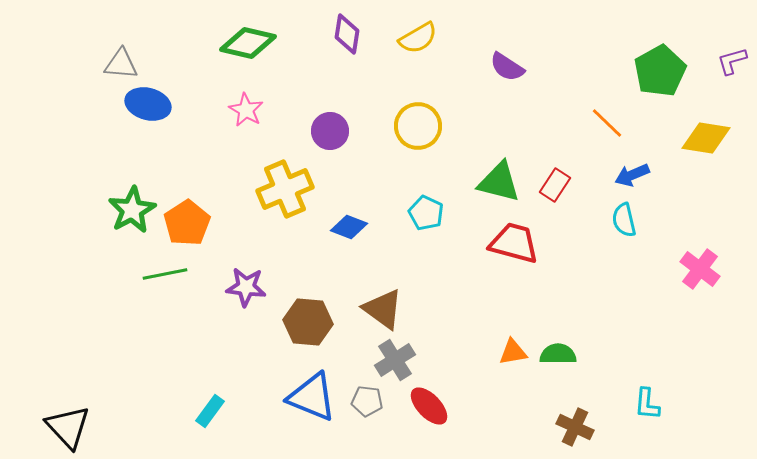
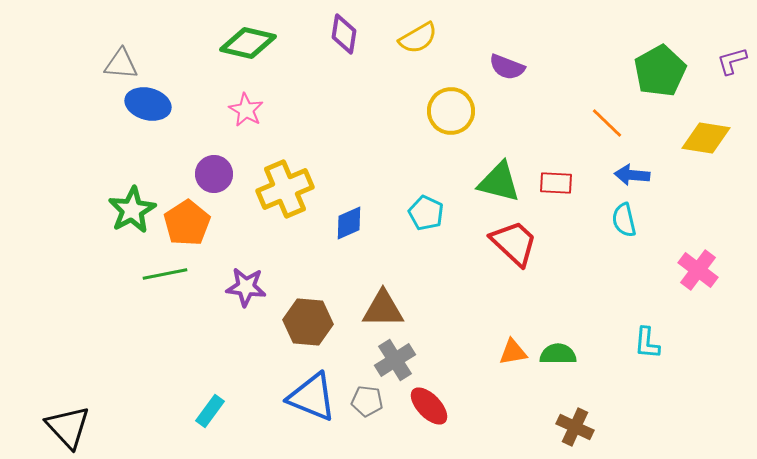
purple diamond: moved 3 px left
purple semicircle: rotated 12 degrees counterclockwise
yellow circle: moved 33 px right, 15 px up
purple circle: moved 116 px left, 43 px down
blue arrow: rotated 28 degrees clockwise
red rectangle: moved 1 px right, 2 px up; rotated 60 degrees clockwise
blue diamond: moved 4 px up; rotated 45 degrees counterclockwise
red trapezoid: rotated 28 degrees clockwise
pink cross: moved 2 px left, 1 px down
brown triangle: rotated 36 degrees counterclockwise
cyan L-shape: moved 61 px up
